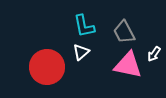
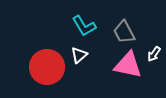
cyan L-shape: rotated 20 degrees counterclockwise
white triangle: moved 2 px left, 3 px down
